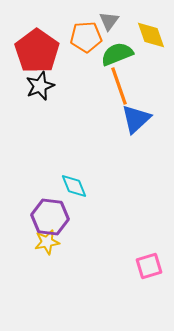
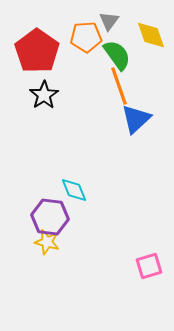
green semicircle: moved 1 px down; rotated 76 degrees clockwise
black star: moved 4 px right, 9 px down; rotated 12 degrees counterclockwise
cyan diamond: moved 4 px down
yellow star: rotated 25 degrees clockwise
